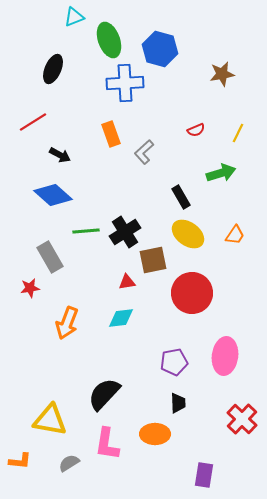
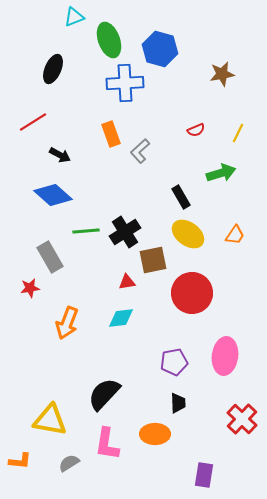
gray L-shape: moved 4 px left, 1 px up
